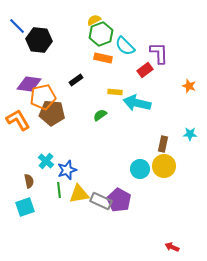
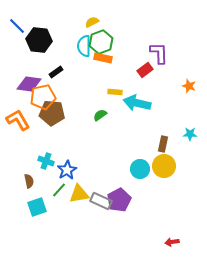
yellow semicircle: moved 2 px left, 2 px down
green hexagon: moved 8 px down
cyan semicircle: moved 41 px left; rotated 45 degrees clockwise
black rectangle: moved 20 px left, 8 px up
cyan cross: rotated 21 degrees counterclockwise
blue star: rotated 12 degrees counterclockwise
green line: rotated 49 degrees clockwise
purple pentagon: rotated 15 degrees clockwise
cyan square: moved 12 px right
red arrow: moved 5 px up; rotated 32 degrees counterclockwise
